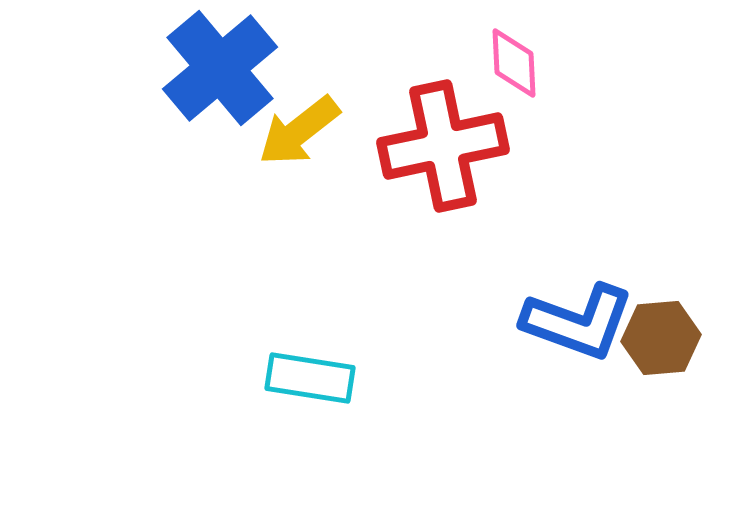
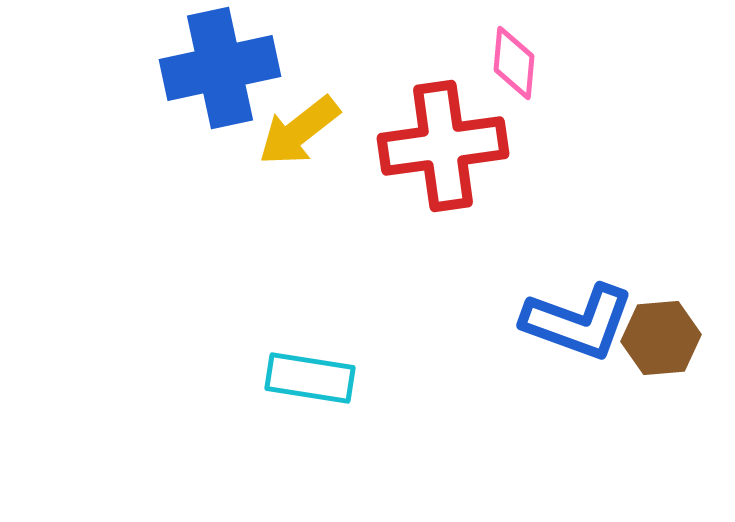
pink diamond: rotated 8 degrees clockwise
blue cross: rotated 28 degrees clockwise
red cross: rotated 4 degrees clockwise
